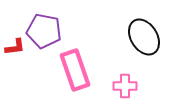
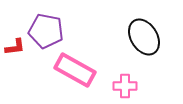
purple pentagon: moved 2 px right
pink rectangle: rotated 42 degrees counterclockwise
